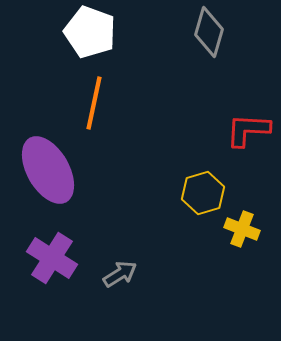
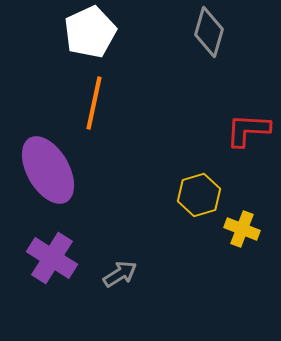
white pentagon: rotated 27 degrees clockwise
yellow hexagon: moved 4 px left, 2 px down
